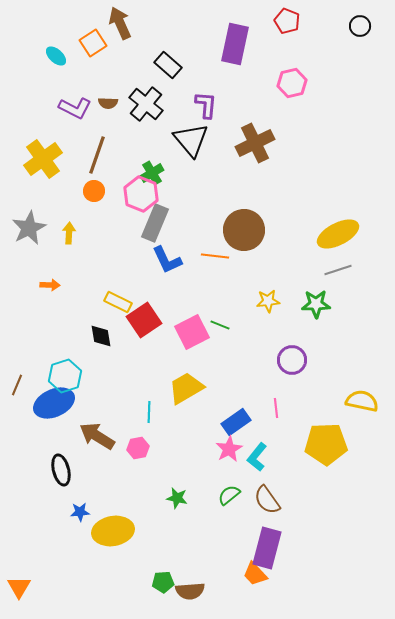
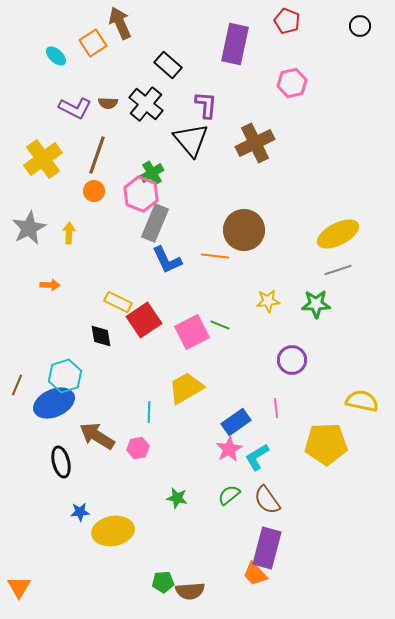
cyan L-shape at (257, 457): rotated 20 degrees clockwise
black ellipse at (61, 470): moved 8 px up
